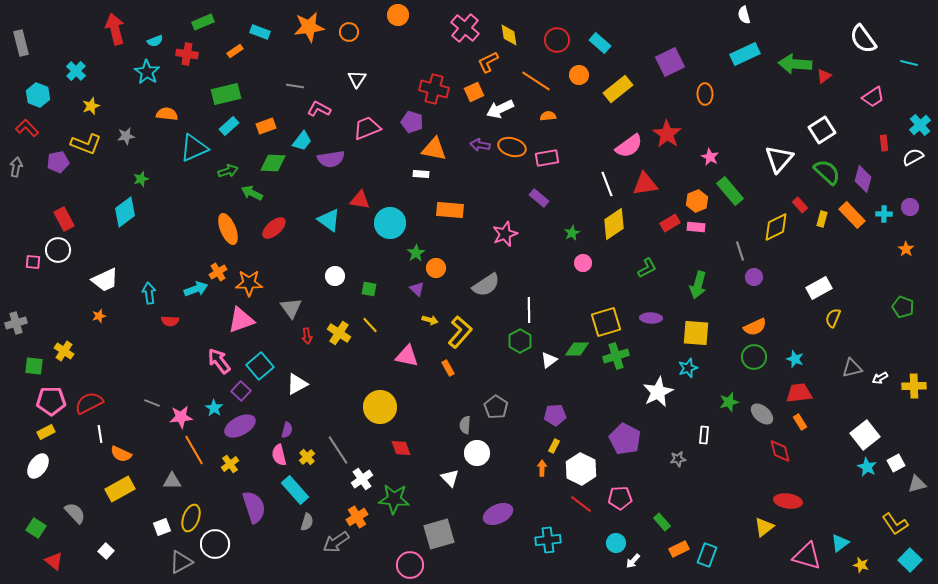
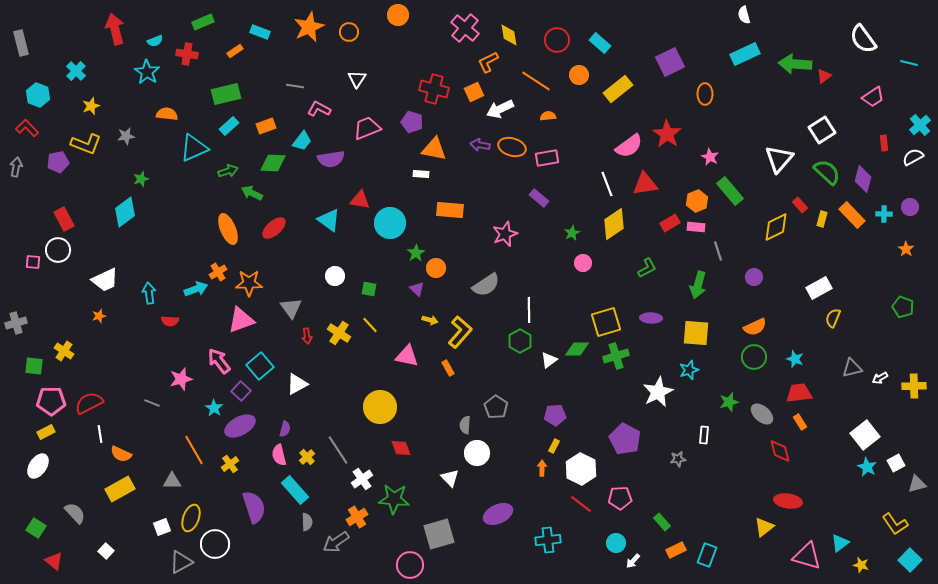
orange star at (309, 27): rotated 16 degrees counterclockwise
gray line at (740, 251): moved 22 px left
cyan star at (688, 368): moved 1 px right, 2 px down
pink star at (181, 417): moved 38 px up; rotated 10 degrees counterclockwise
purple semicircle at (287, 430): moved 2 px left, 1 px up
gray semicircle at (307, 522): rotated 18 degrees counterclockwise
orange rectangle at (679, 549): moved 3 px left, 1 px down
